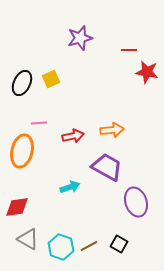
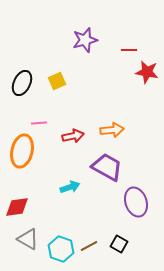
purple star: moved 5 px right, 2 px down
yellow square: moved 6 px right, 2 px down
cyan hexagon: moved 2 px down
